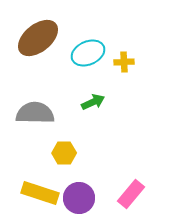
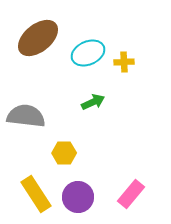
gray semicircle: moved 9 px left, 3 px down; rotated 6 degrees clockwise
yellow rectangle: moved 4 px left, 1 px down; rotated 39 degrees clockwise
purple circle: moved 1 px left, 1 px up
